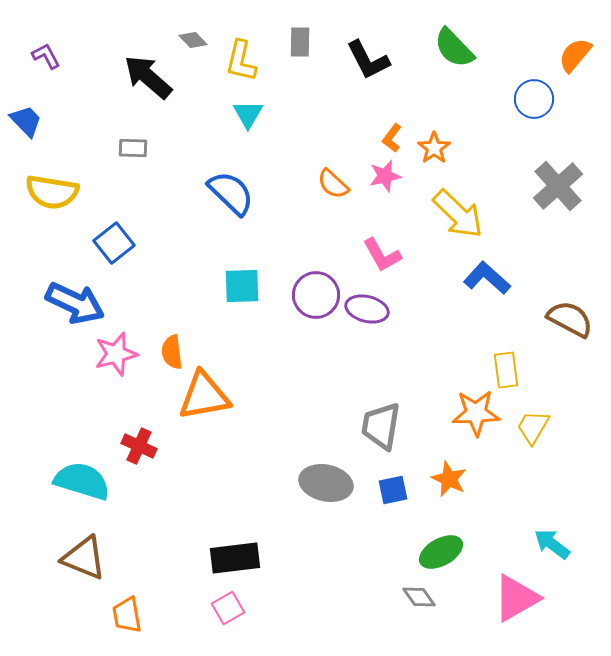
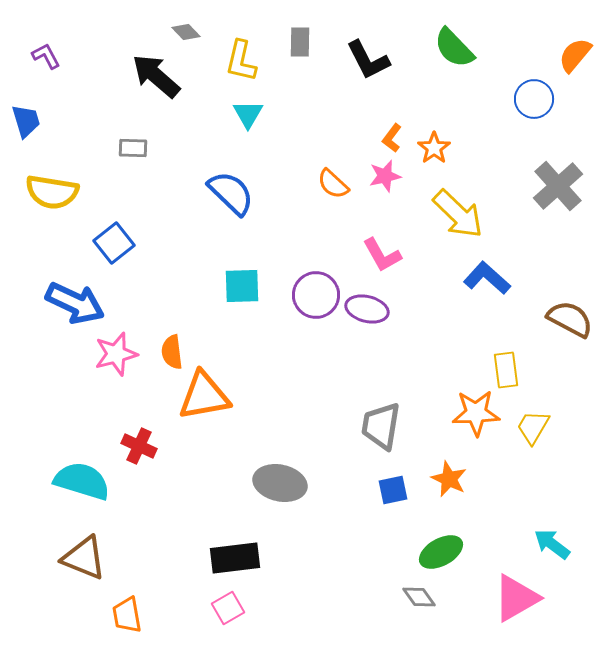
gray diamond at (193, 40): moved 7 px left, 8 px up
black arrow at (148, 77): moved 8 px right, 1 px up
blue trapezoid at (26, 121): rotated 27 degrees clockwise
gray ellipse at (326, 483): moved 46 px left
